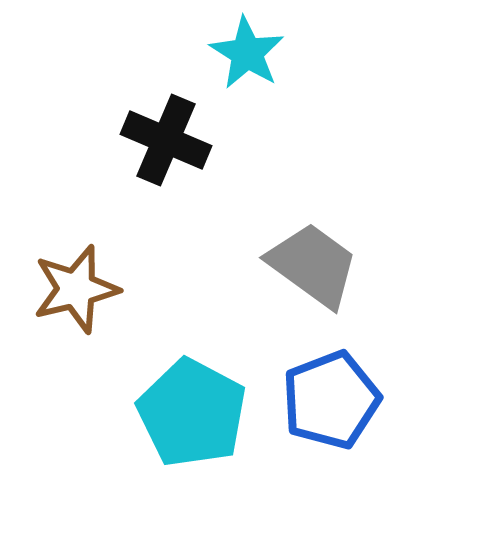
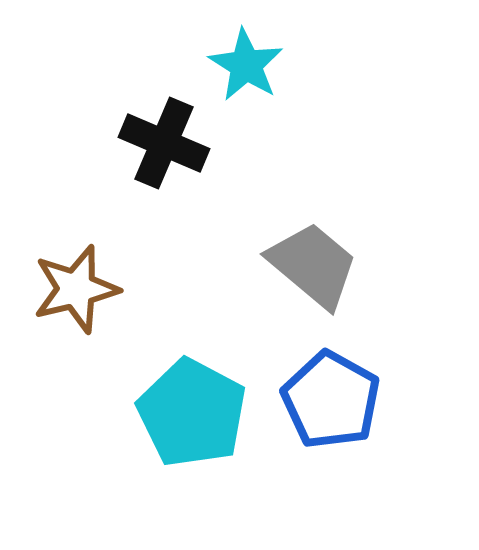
cyan star: moved 1 px left, 12 px down
black cross: moved 2 px left, 3 px down
gray trapezoid: rotated 4 degrees clockwise
blue pentagon: rotated 22 degrees counterclockwise
